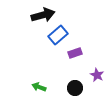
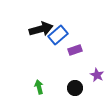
black arrow: moved 2 px left, 14 px down
purple rectangle: moved 3 px up
green arrow: rotated 56 degrees clockwise
